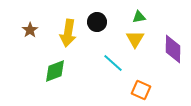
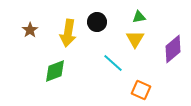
purple diamond: rotated 48 degrees clockwise
